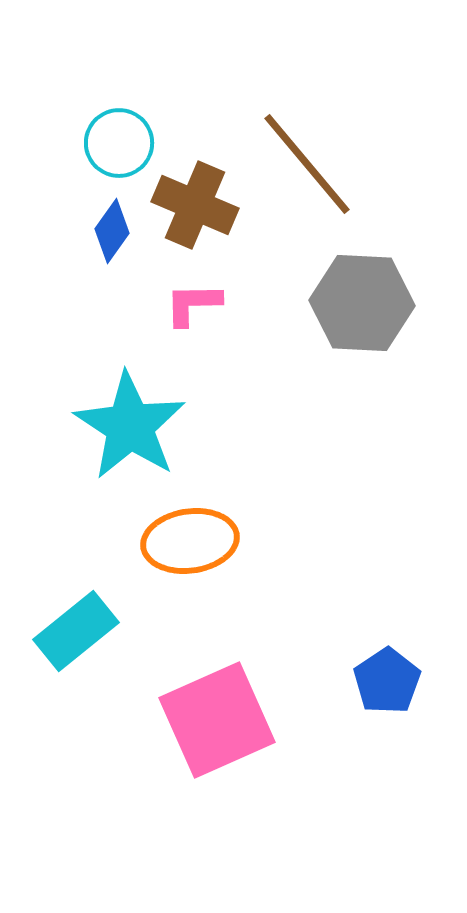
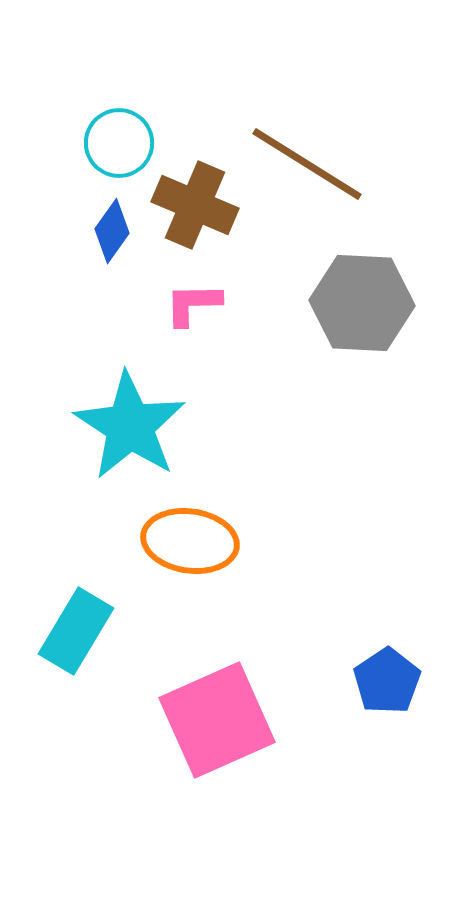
brown line: rotated 18 degrees counterclockwise
orange ellipse: rotated 16 degrees clockwise
cyan rectangle: rotated 20 degrees counterclockwise
